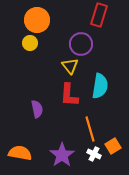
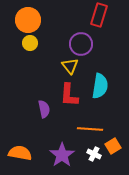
orange circle: moved 9 px left
purple semicircle: moved 7 px right
orange line: rotated 70 degrees counterclockwise
